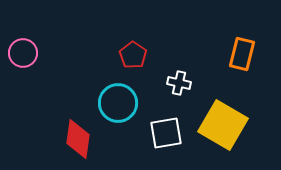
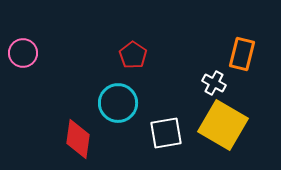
white cross: moved 35 px right; rotated 15 degrees clockwise
